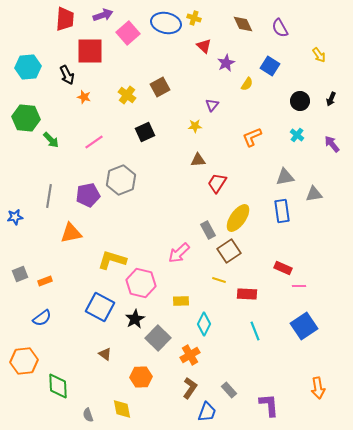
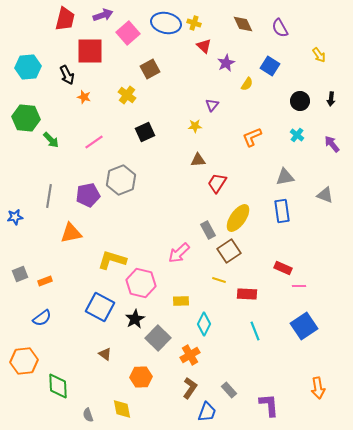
yellow cross at (194, 18): moved 5 px down
red trapezoid at (65, 19): rotated 10 degrees clockwise
brown square at (160, 87): moved 10 px left, 18 px up
black arrow at (331, 99): rotated 16 degrees counterclockwise
gray triangle at (314, 194): moved 11 px right, 1 px down; rotated 30 degrees clockwise
